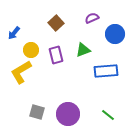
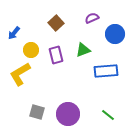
yellow L-shape: moved 1 px left, 2 px down
